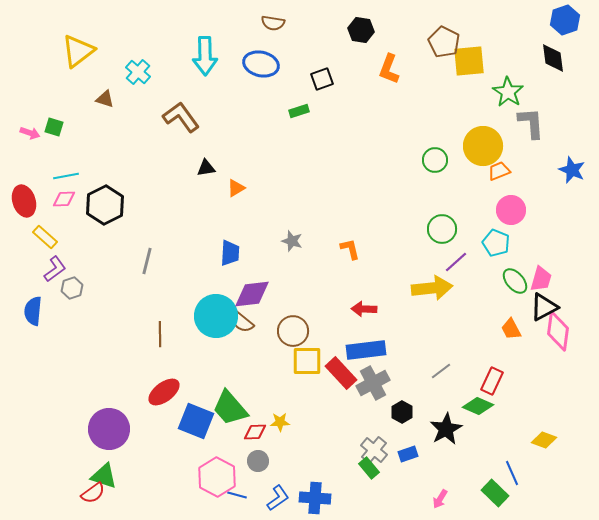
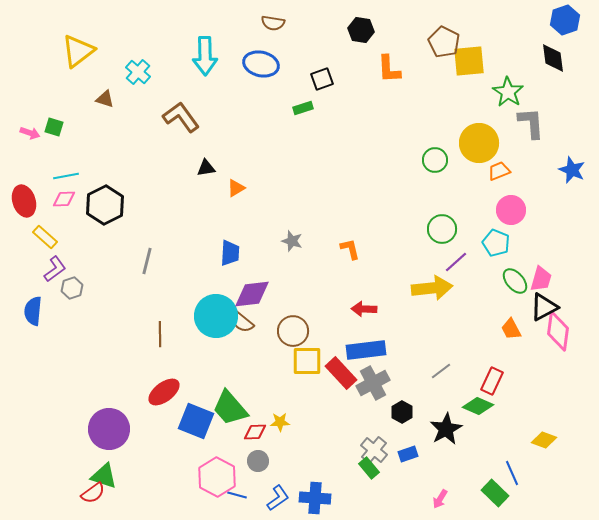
orange L-shape at (389, 69): rotated 24 degrees counterclockwise
green rectangle at (299, 111): moved 4 px right, 3 px up
yellow circle at (483, 146): moved 4 px left, 3 px up
